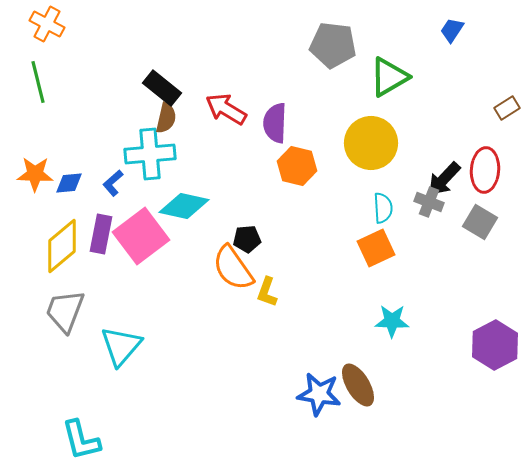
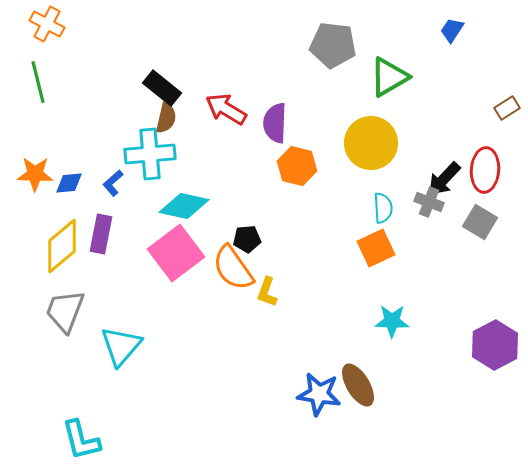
pink square: moved 35 px right, 17 px down
